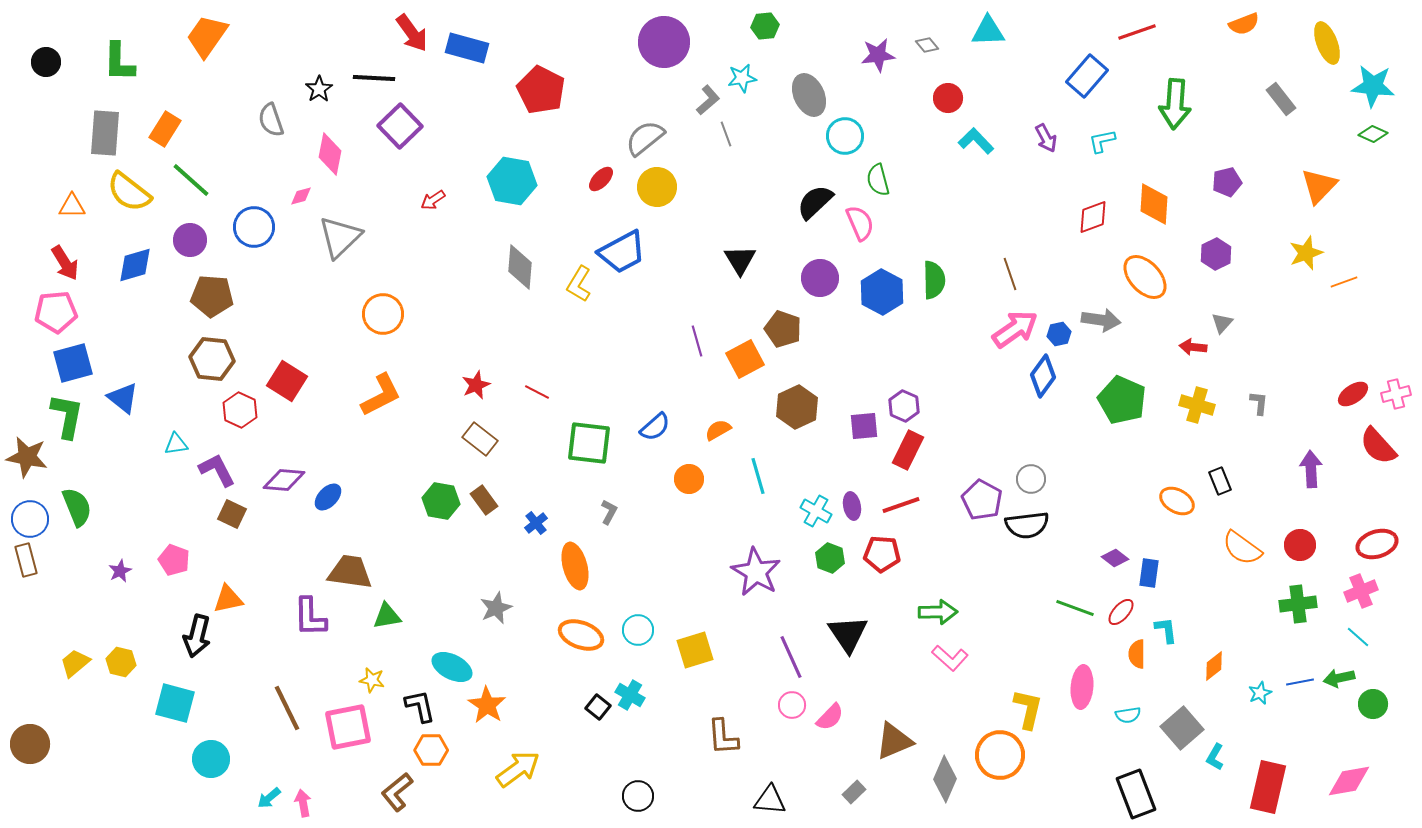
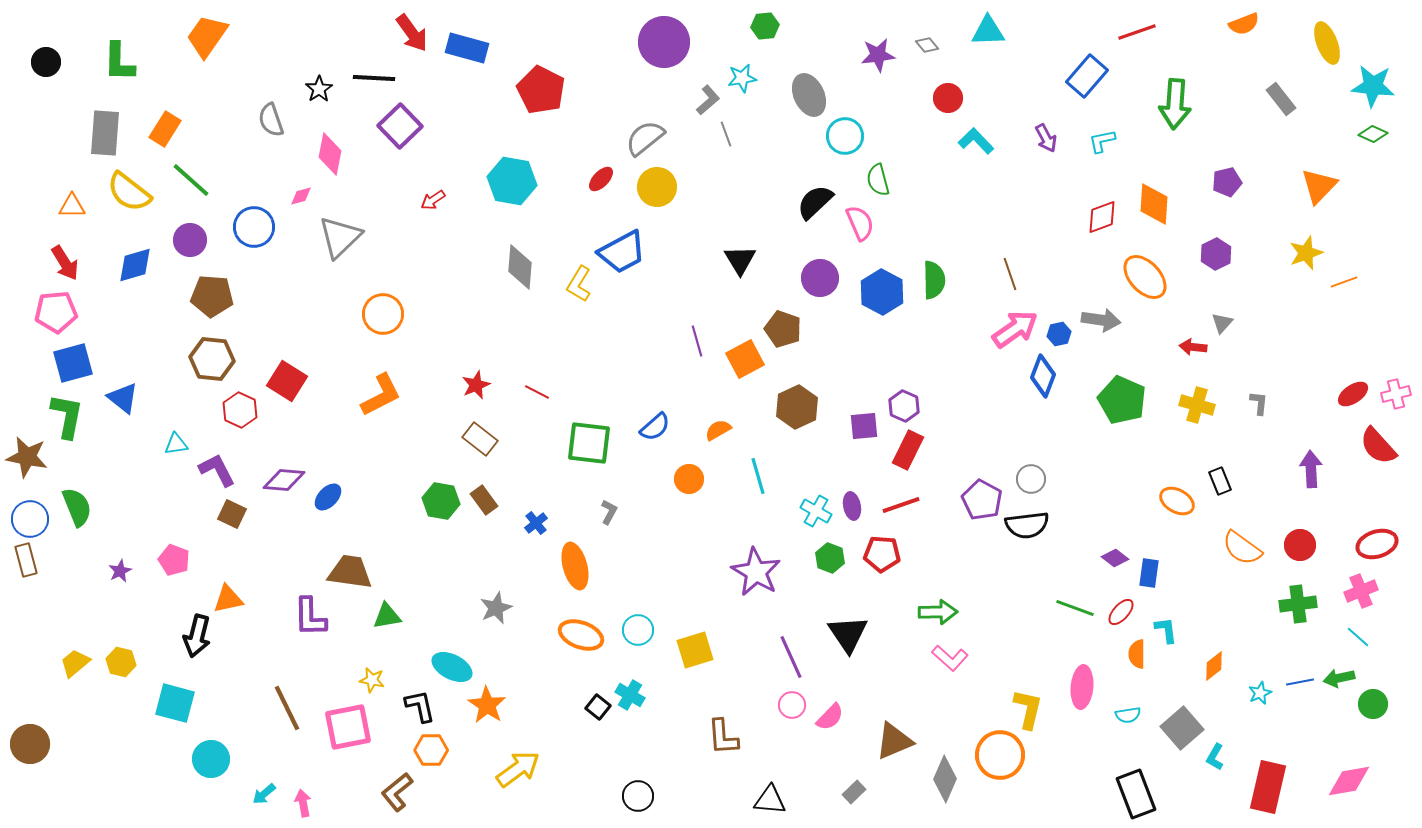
red diamond at (1093, 217): moved 9 px right
blue diamond at (1043, 376): rotated 15 degrees counterclockwise
cyan arrow at (269, 798): moved 5 px left, 4 px up
